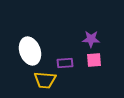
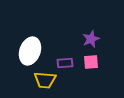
purple star: rotated 24 degrees counterclockwise
white ellipse: rotated 40 degrees clockwise
pink square: moved 3 px left, 2 px down
